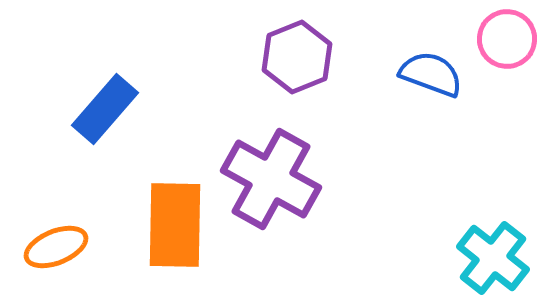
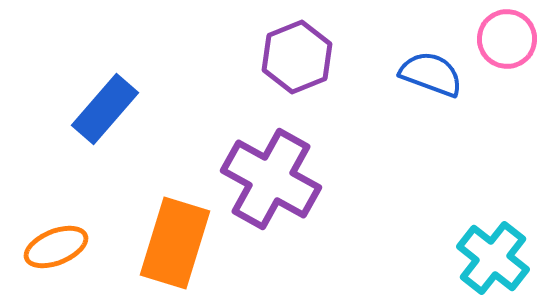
orange rectangle: moved 18 px down; rotated 16 degrees clockwise
